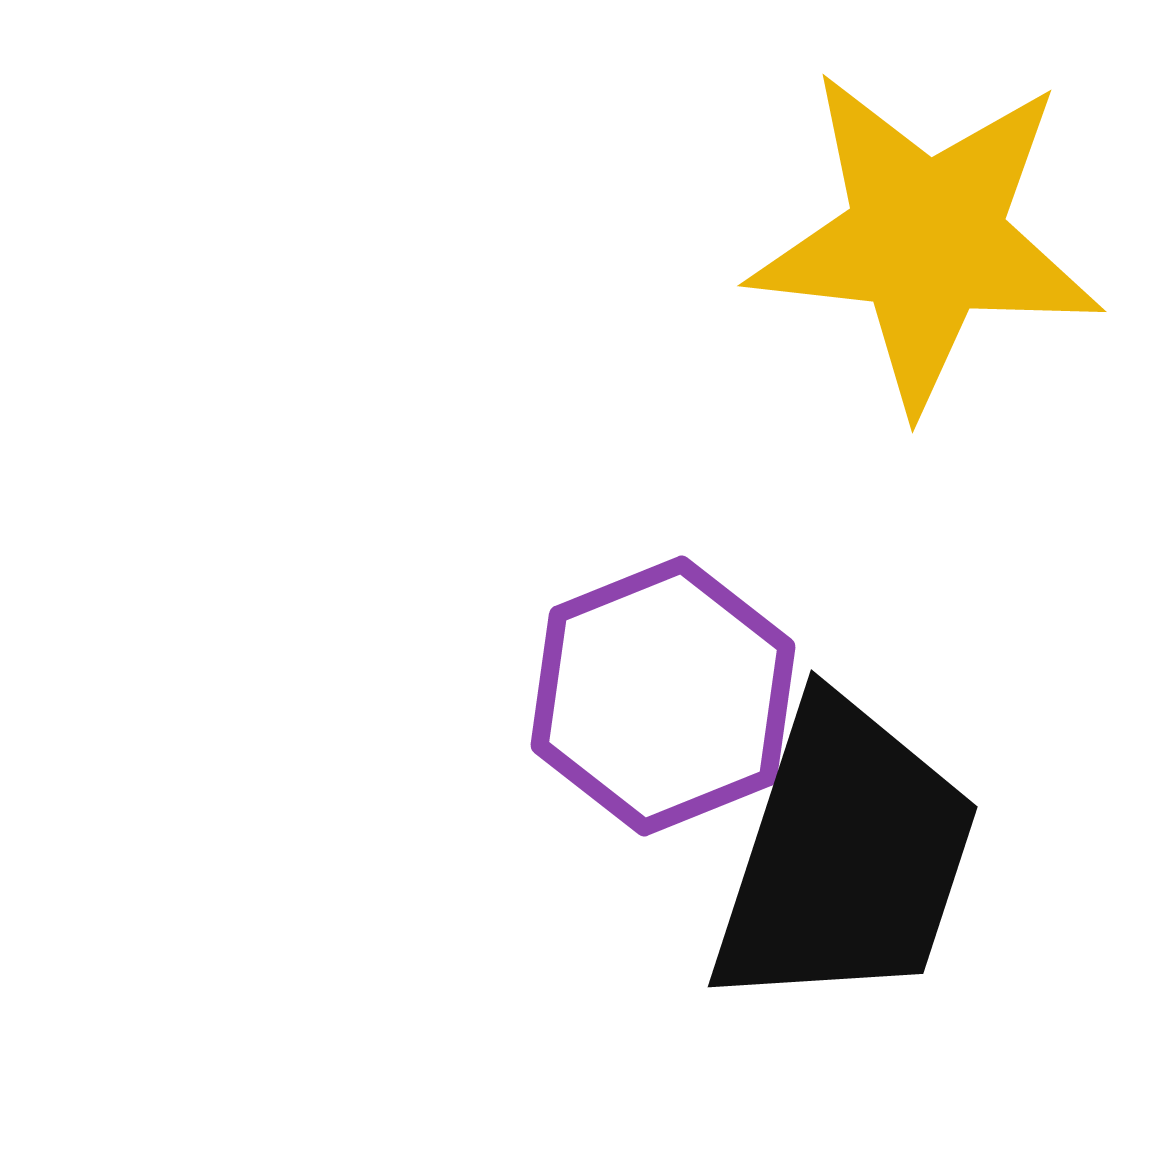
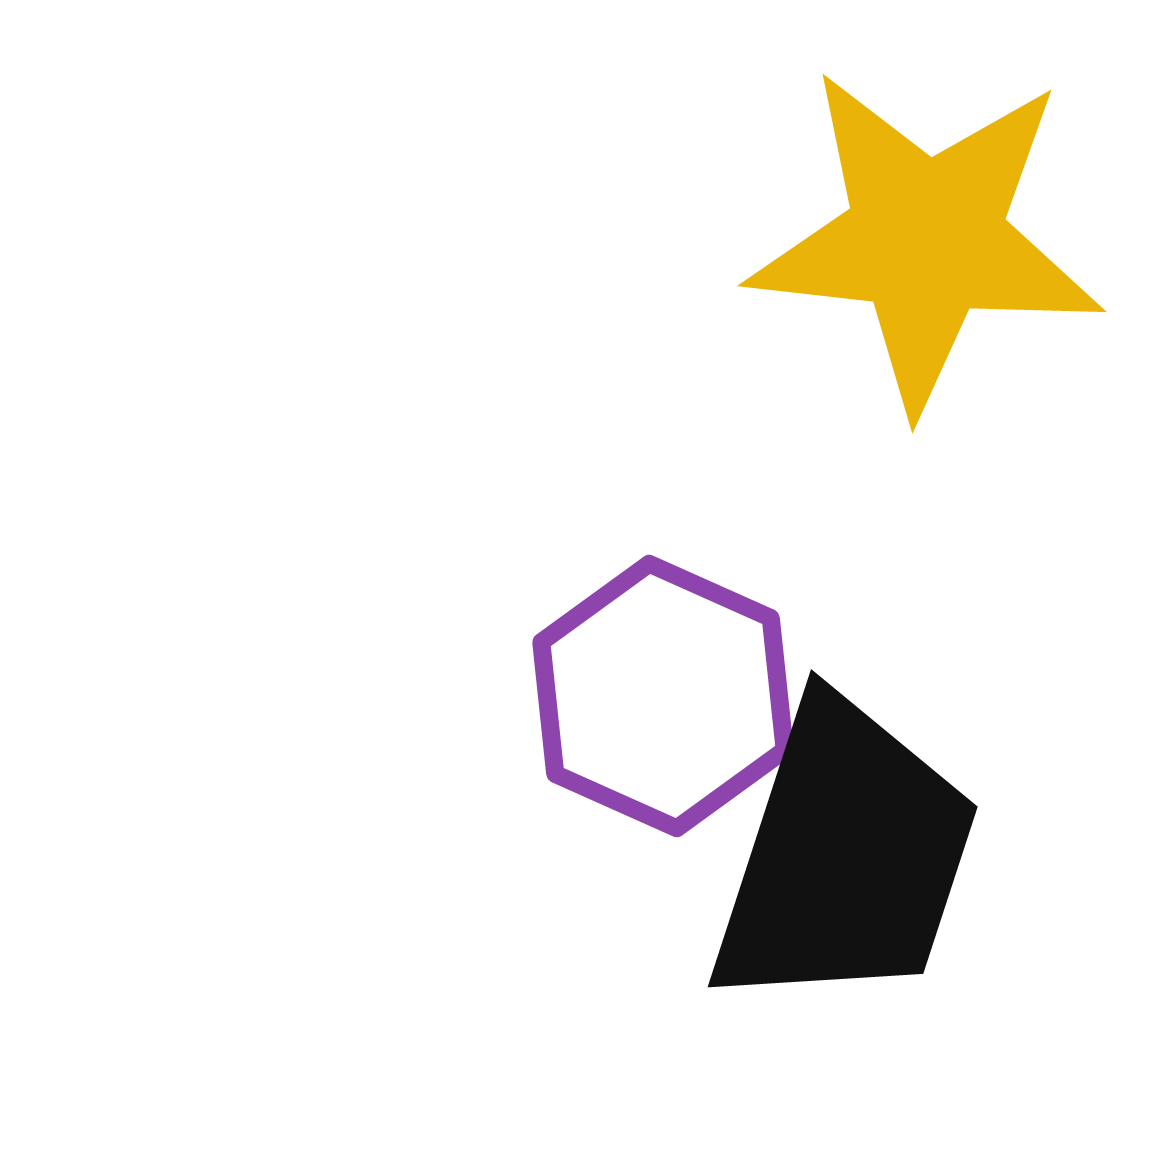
purple hexagon: rotated 14 degrees counterclockwise
